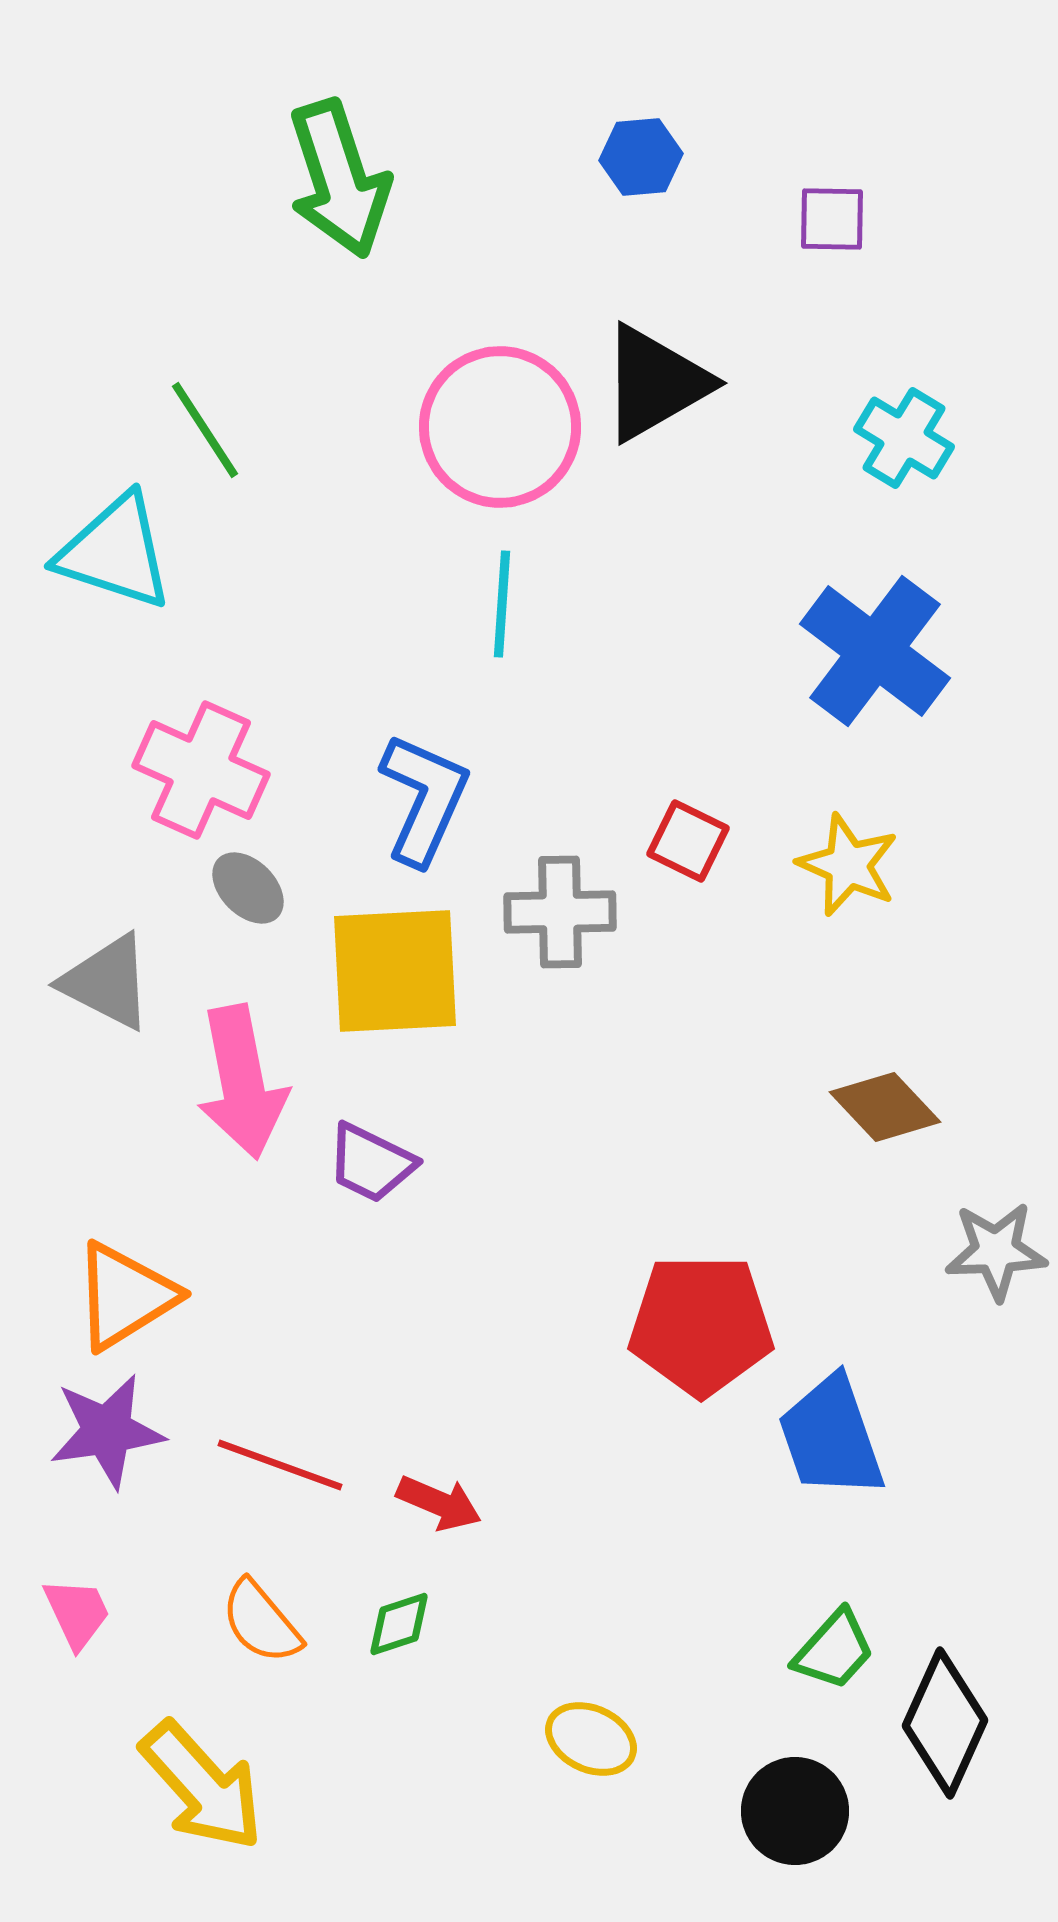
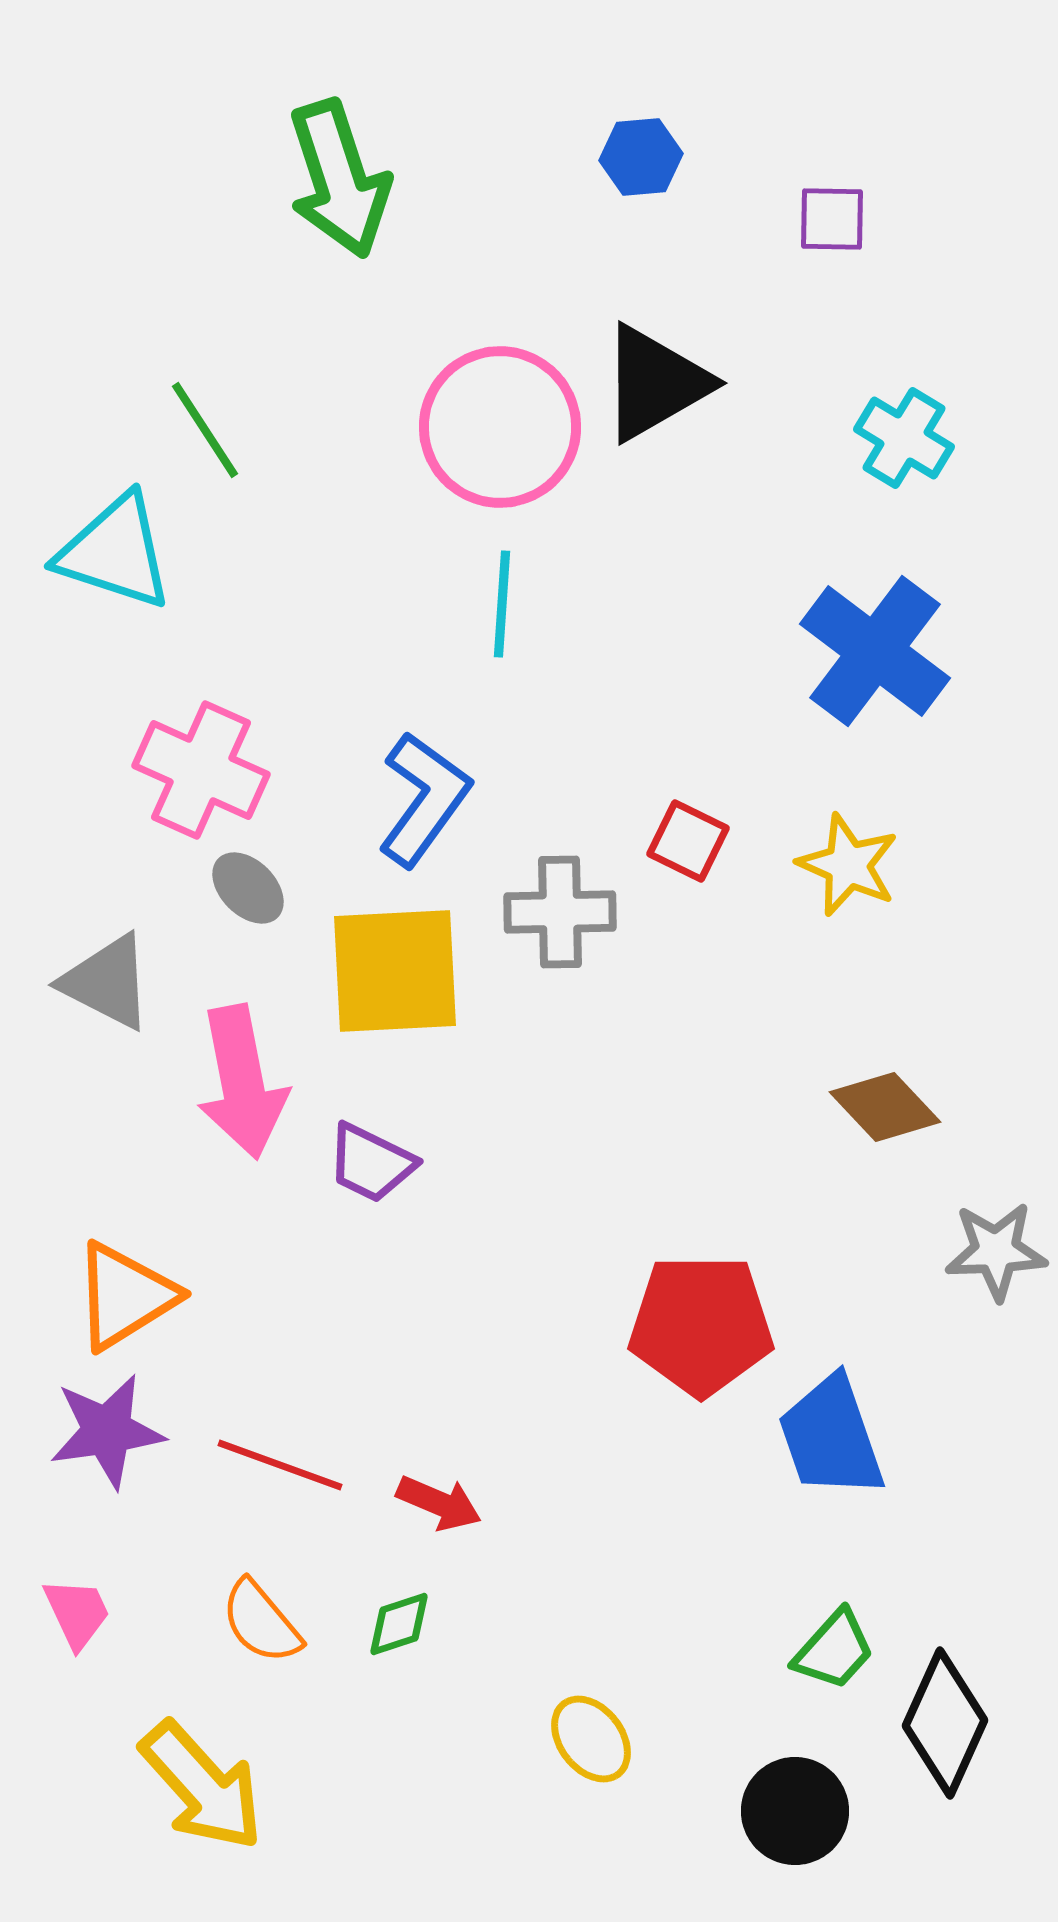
blue L-shape: rotated 12 degrees clockwise
yellow ellipse: rotated 28 degrees clockwise
